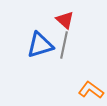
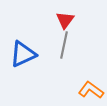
red triangle: rotated 24 degrees clockwise
blue triangle: moved 17 px left, 9 px down; rotated 8 degrees counterclockwise
